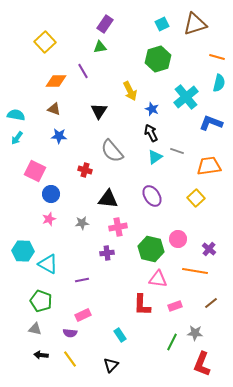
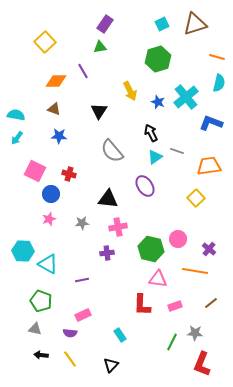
blue star at (152, 109): moved 6 px right, 7 px up
red cross at (85, 170): moved 16 px left, 4 px down
purple ellipse at (152, 196): moved 7 px left, 10 px up
